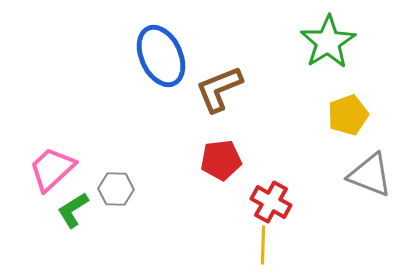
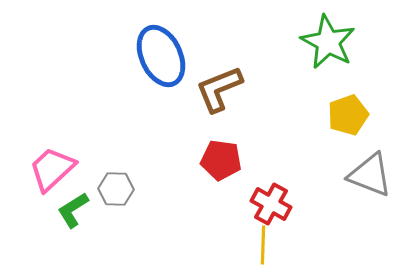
green star: rotated 12 degrees counterclockwise
red pentagon: rotated 15 degrees clockwise
red cross: moved 2 px down
